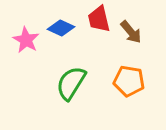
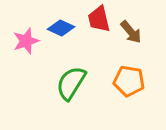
pink star: moved 1 px down; rotated 24 degrees clockwise
